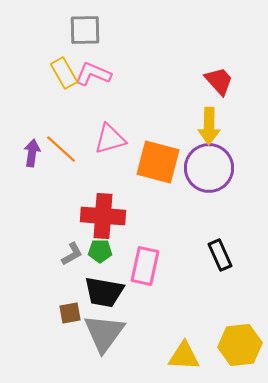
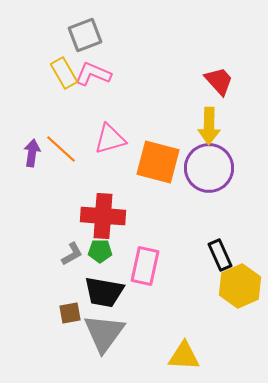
gray square: moved 5 px down; rotated 20 degrees counterclockwise
yellow hexagon: moved 59 px up; rotated 18 degrees counterclockwise
